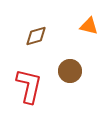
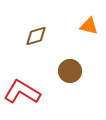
red L-shape: moved 7 px left, 6 px down; rotated 72 degrees counterclockwise
